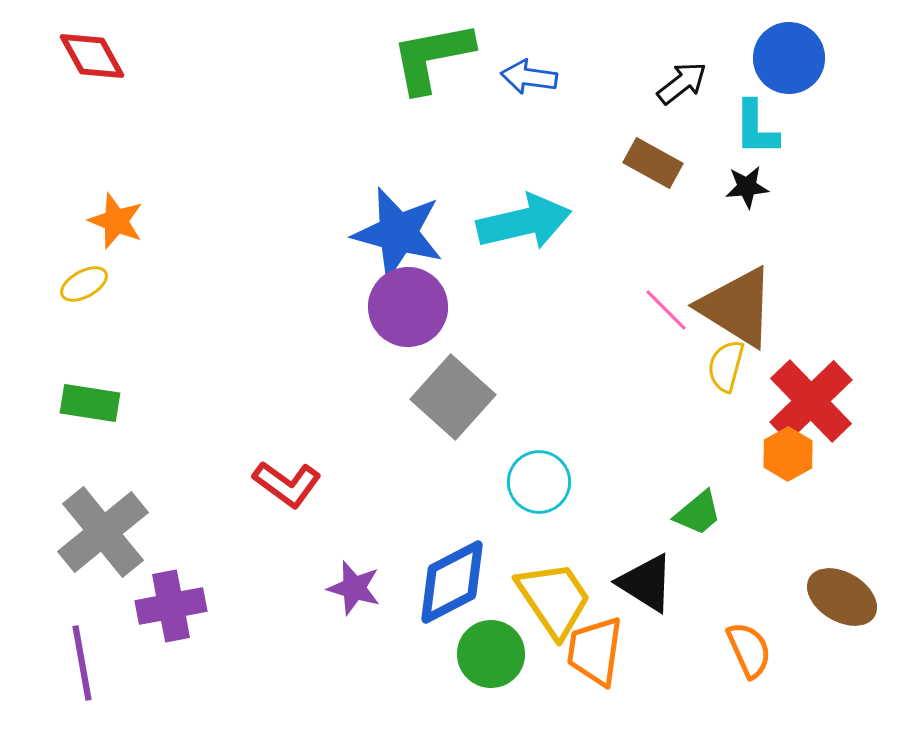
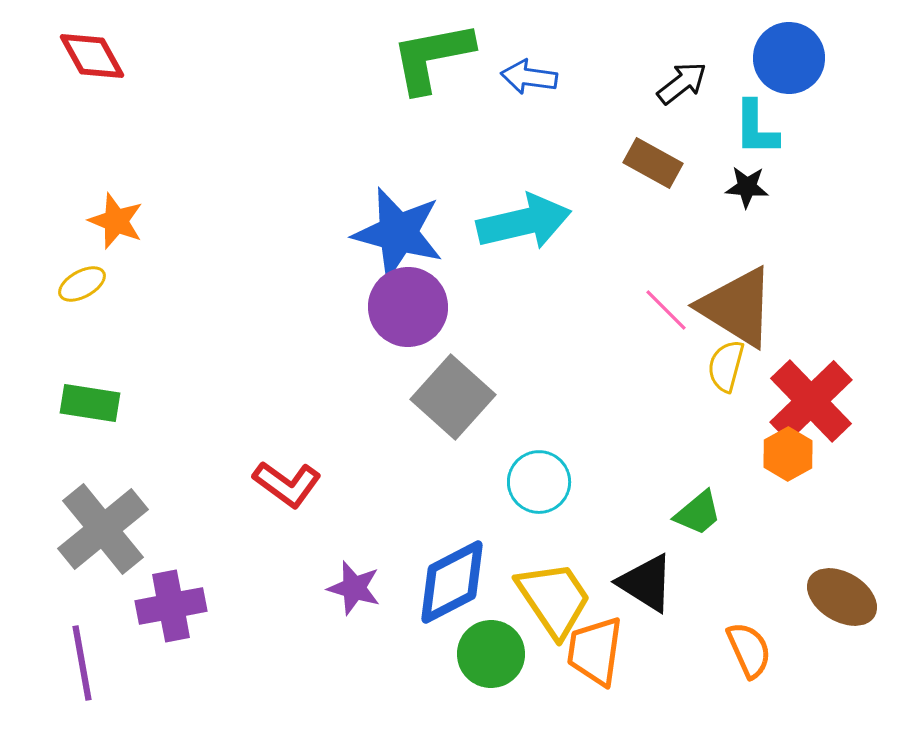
black star: rotated 9 degrees clockwise
yellow ellipse: moved 2 px left
gray cross: moved 3 px up
